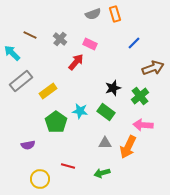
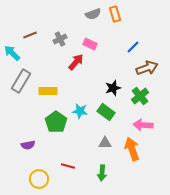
brown line: rotated 48 degrees counterclockwise
gray cross: rotated 24 degrees clockwise
blue line: moved 1 px left, 4 px down
brown arrow: moved 6 px left
gray rectangle: rotated 20 degrees counterclockwise
yellow rectangle: rotated 36 degrees clockwise
orange arrow: moved 4 px right, 2 px down; rotated 135 degrees clockwise
green arrow: rotated 70 degrees counterclockwise
yellow circle: moved 1 px left
